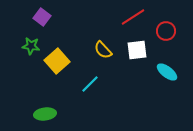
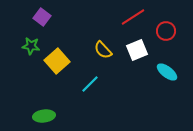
white square: rotated 15 degrees counterclockwise
green ellipse: moved 1 px left, 2 px down
